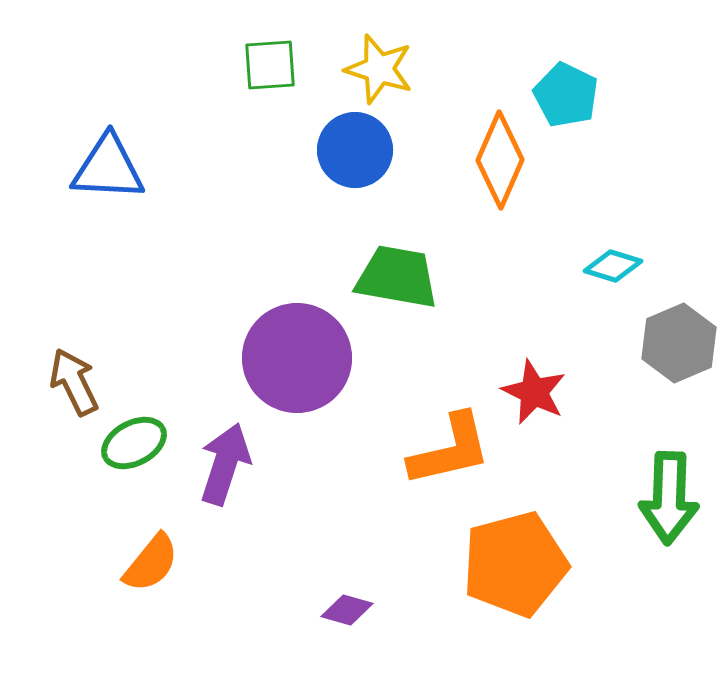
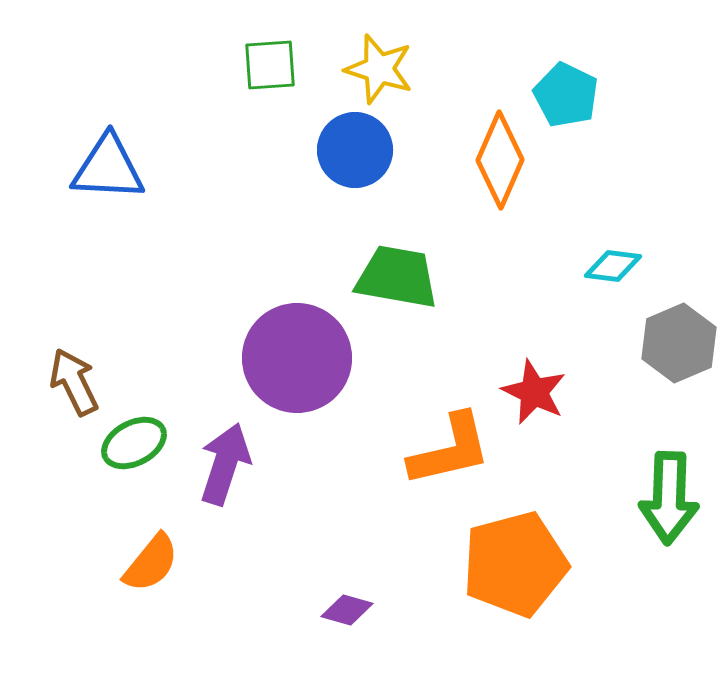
cyan diamond: rotated 10 degrees counterclockwise
